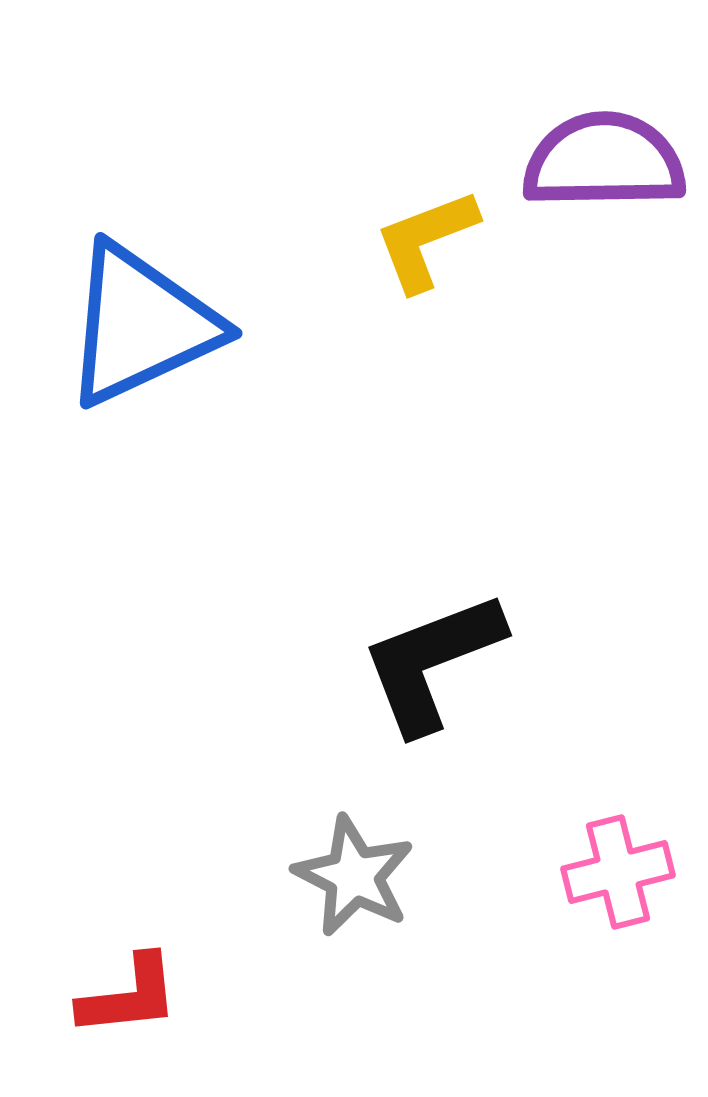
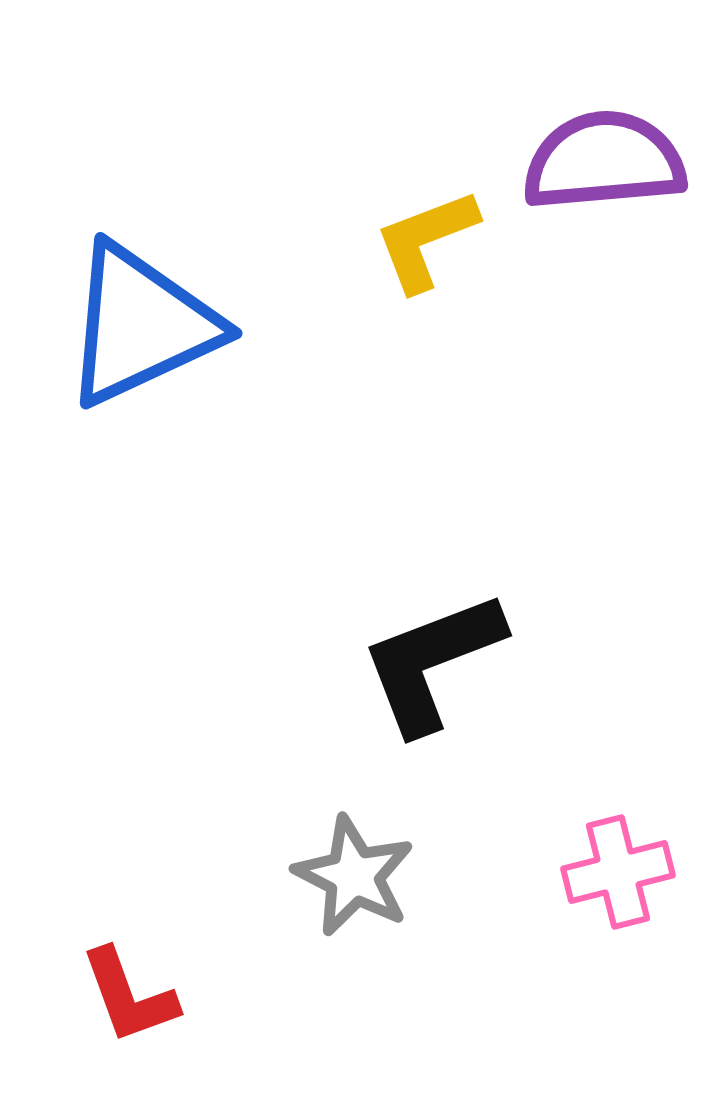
purple semicircle: rotated 4 degrees counterclockwise
red L-shape: rotated 76 degrees clockwise
